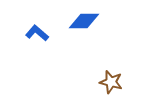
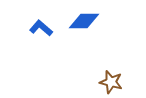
blue L-shape: moved 4 px right, 5 px up
